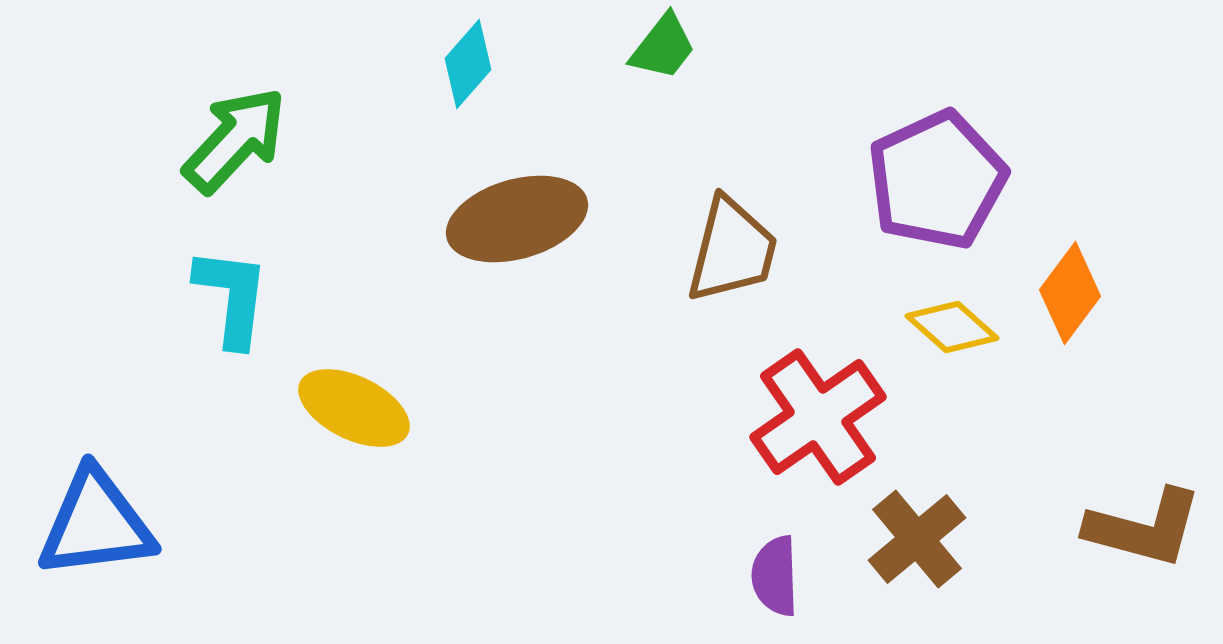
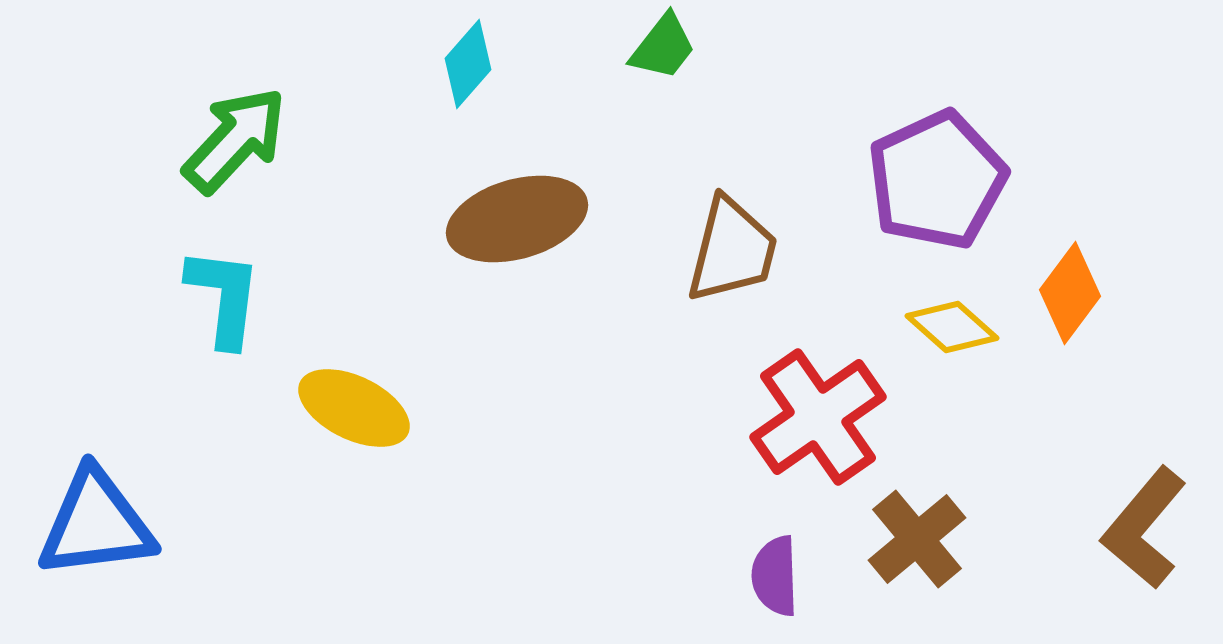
cyan L-shape: moved 8 px left
brown L-shape: rotated 115 degrees clockwise
